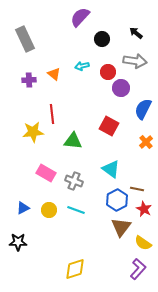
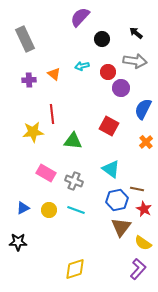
blue hexagon: rotated 15 degrees clockwise
